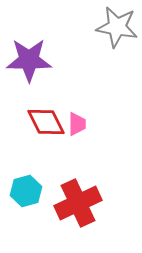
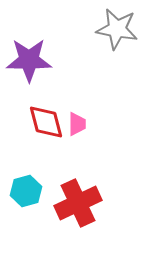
gray star: moved 2 px down
red diamond: rotated 12 degrees clockwise
